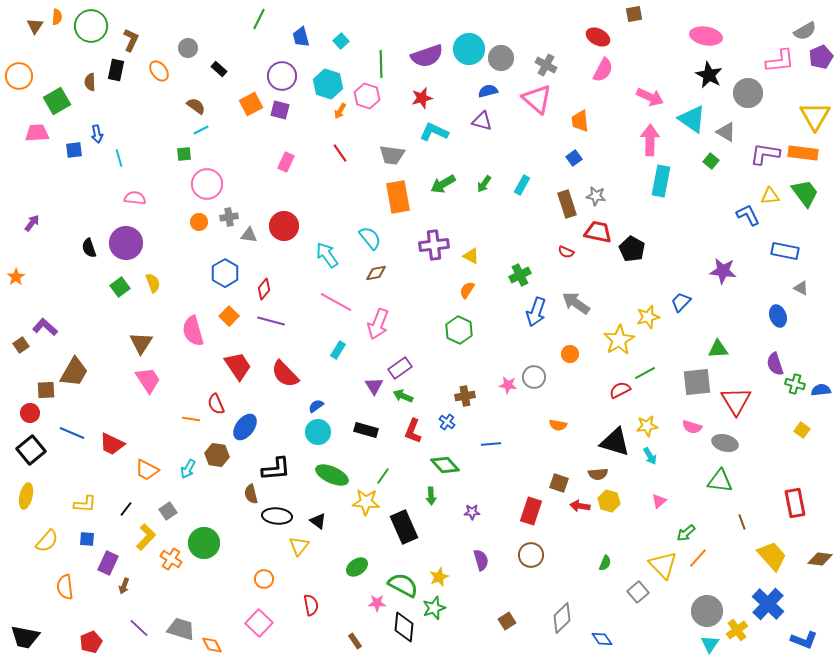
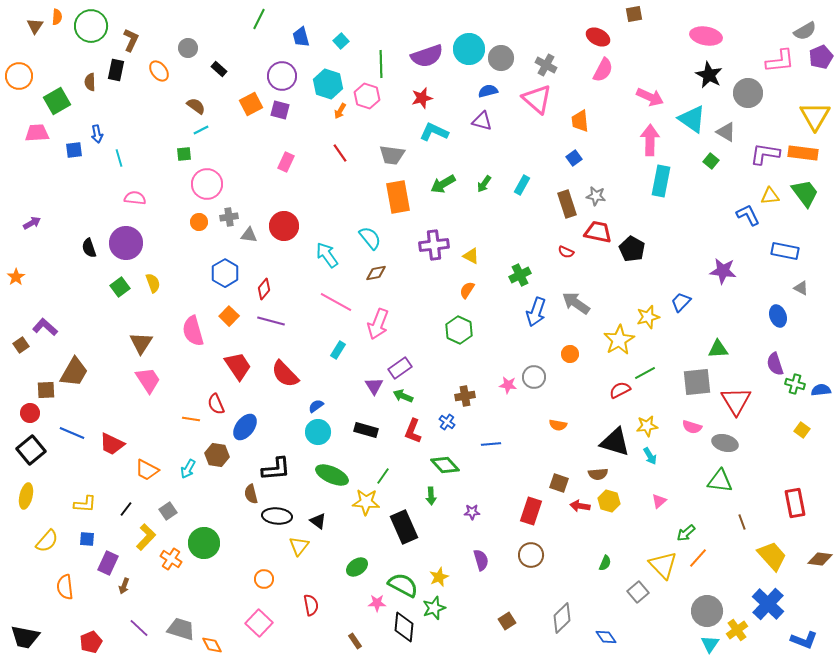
purple arrow at (32, 223): rotated 24 degrees clockwise
blue diamond at (602, 639): moved 4 px right, 2 px up
